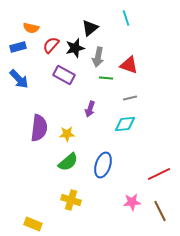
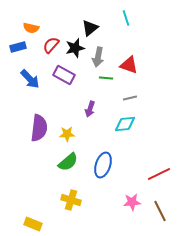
blue arrow: moved 11 px right
